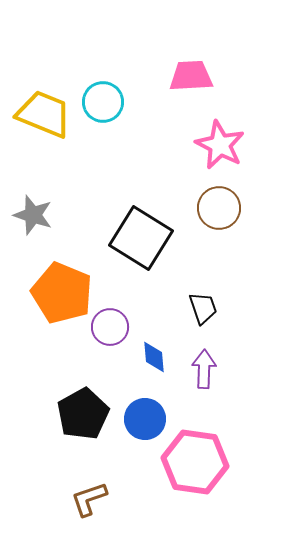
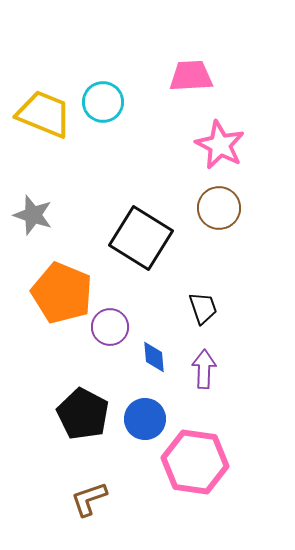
black pentagon: rotated 15 degrees counterclockwise
